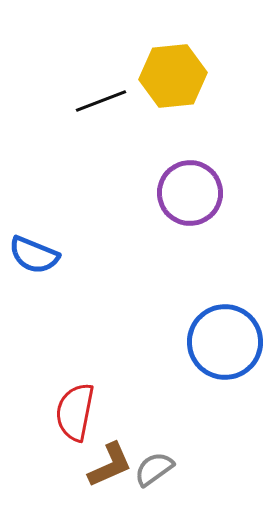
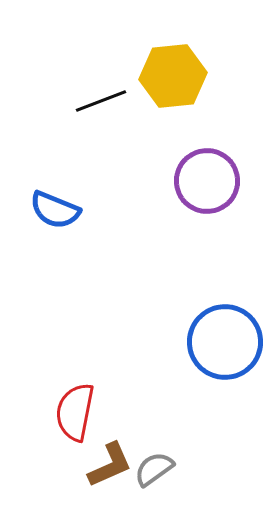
purple circle: moved 17 px right, 12 px up
blue semicircle: moved 21 px right, 45 px up
